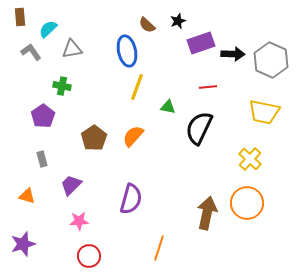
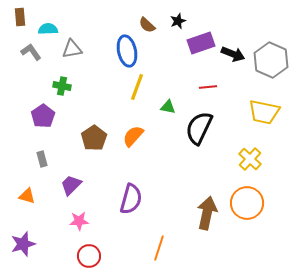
cyan semicircle: rotated 42 degrees clockwise
black arrow: rotated 20 degrees clockwise
